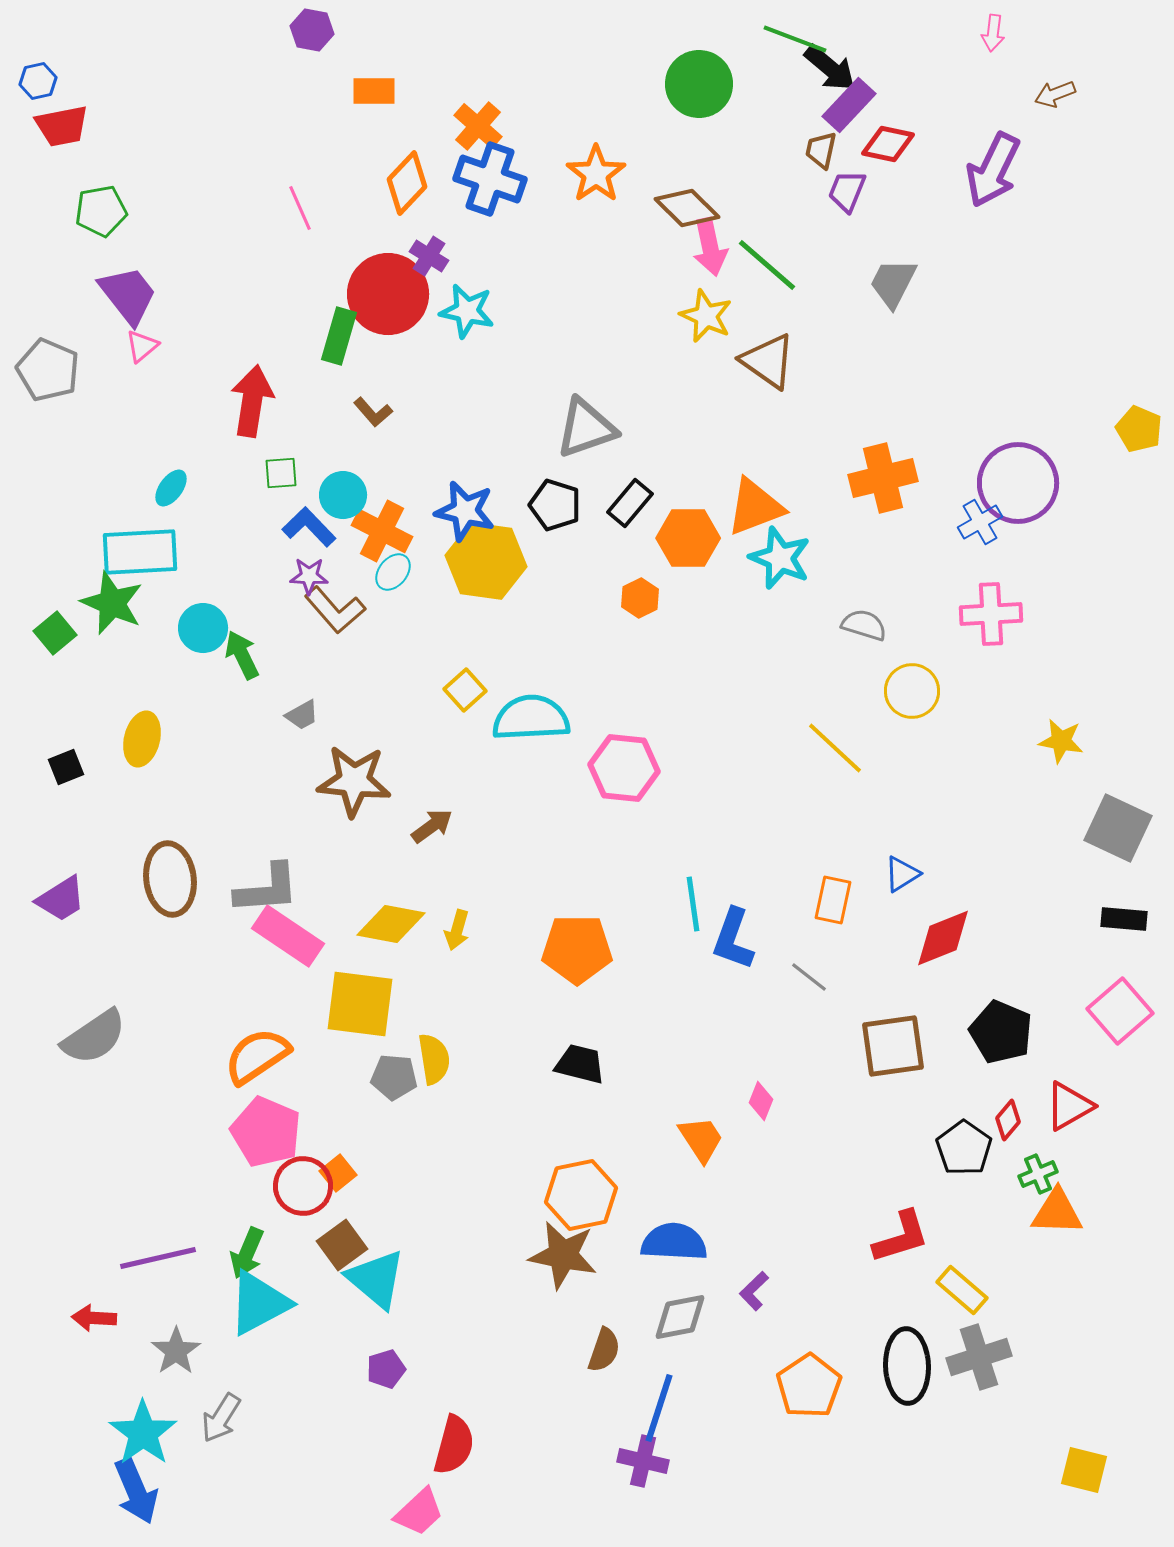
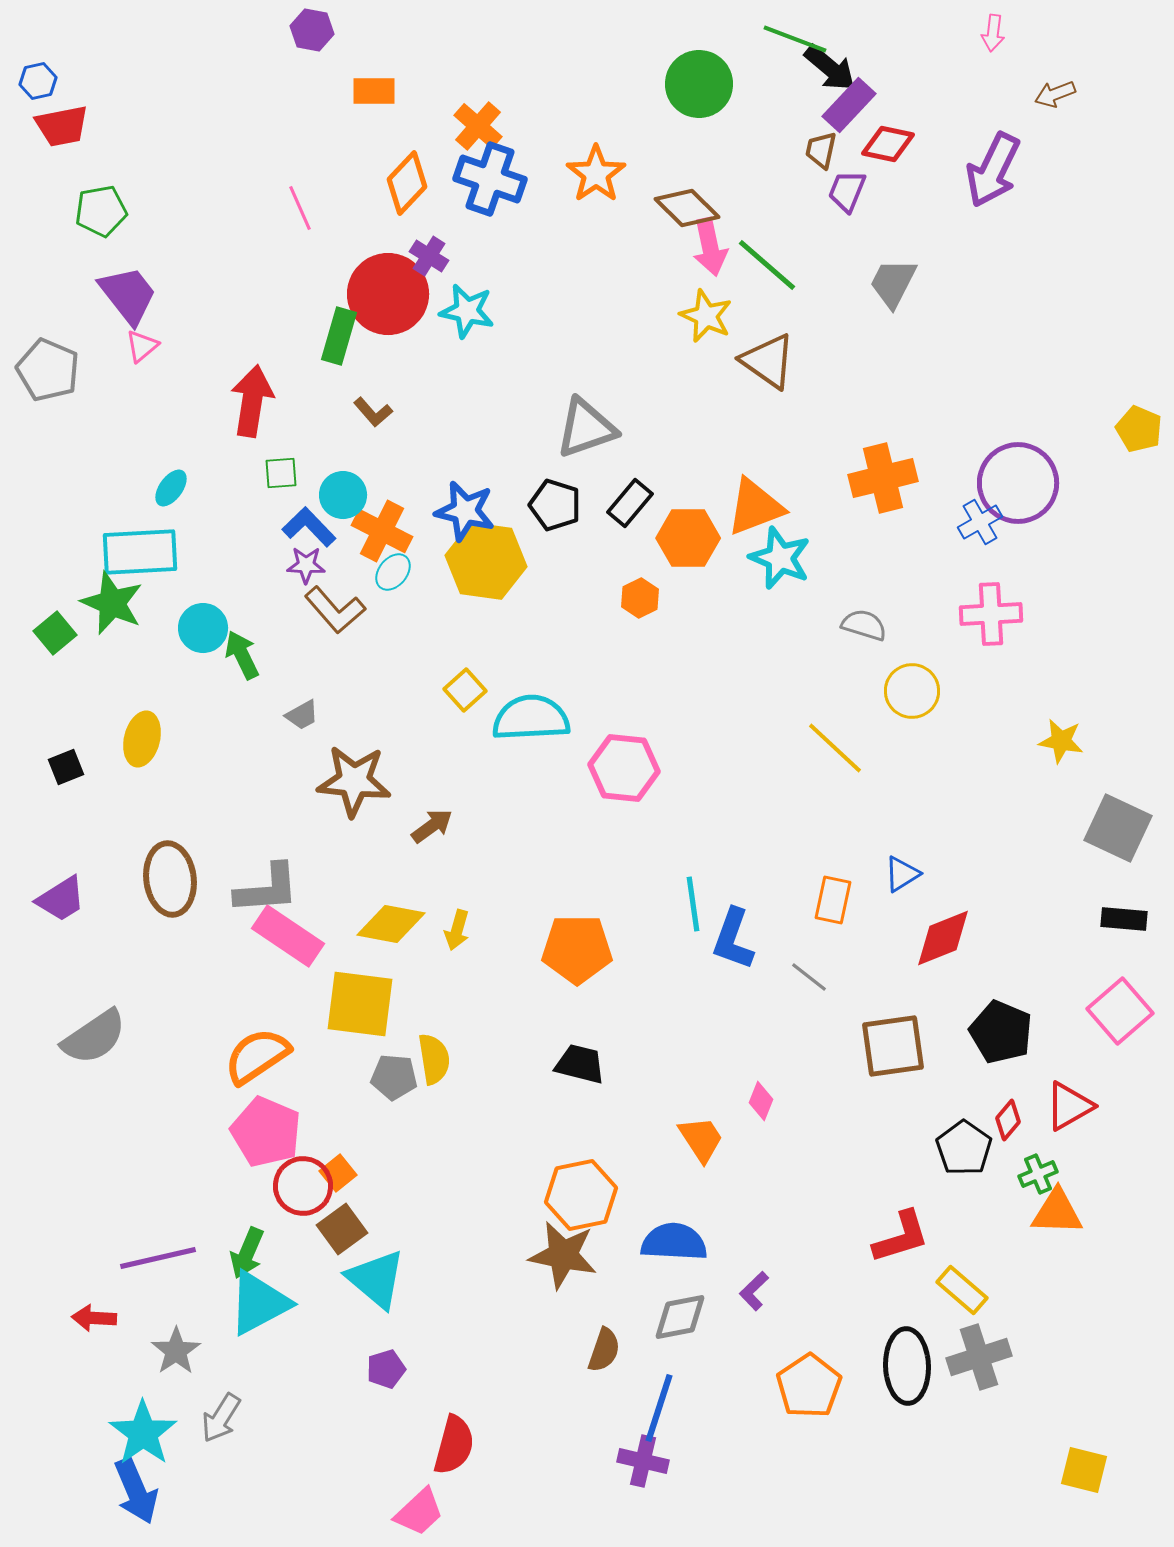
purple star at (309, 576): moved 3 px left, 11 px up
brown square at (342, 1245): moved 16 px up
